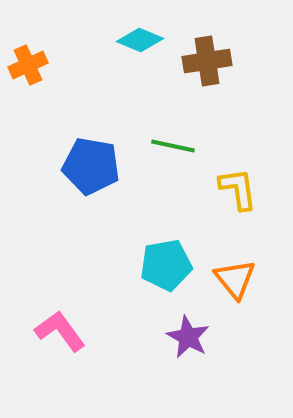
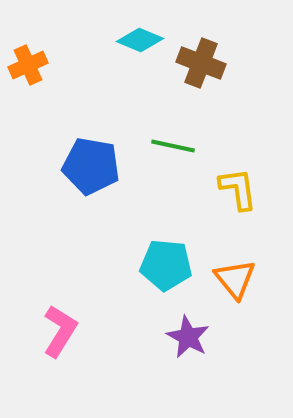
brown cross: moved 6 px left, 2 px down; rotated 30 degrees clockwise
cyan pentagon: rotated 15 degrees clockwise
pink L-shape: rotated 68 degrees clockwise
